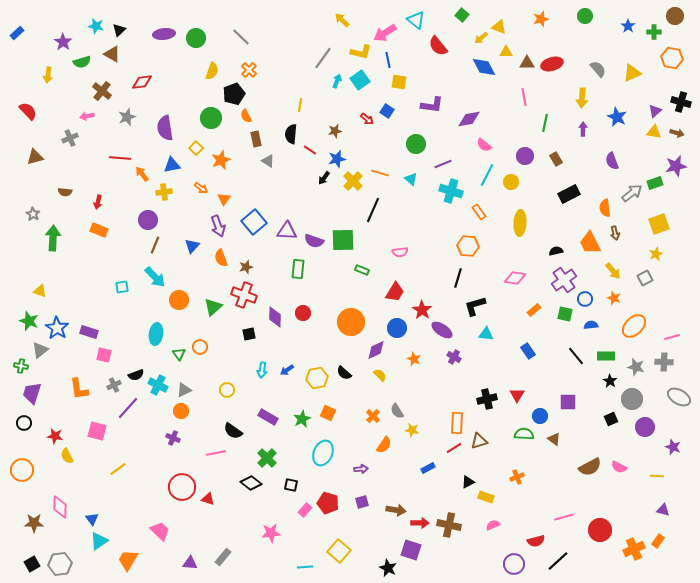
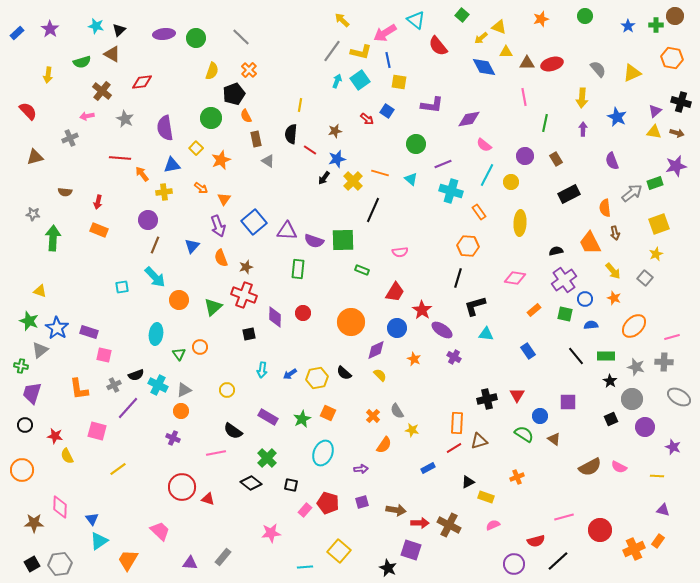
green cross at (654, 32): moved 2 px right, 7 px up
purple star at (63, 42): moved 13 px left, 13 px up
gray line at (323, 58): moved 9 px right, 7 px up
gray star at (127, 117): moved 2 px left, 2 px down; rotated 24 degrees counterclockwise
gray star at (33, 214): rotated 24 degrees counterclockwise
gray square at (645, 278): rotated 21 degrees counterclockwise
blue arrow at (287, 370): moved 3 px right, 4 px down
black circle at (24, 423): moved 1 px right, 2 px down
green semicircle at (524, 434): rotated 30 degrees clockwise
brown cross at (449, 525): rotated 15 degrees clockwise
